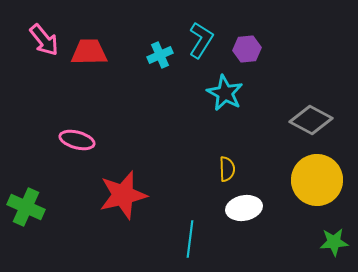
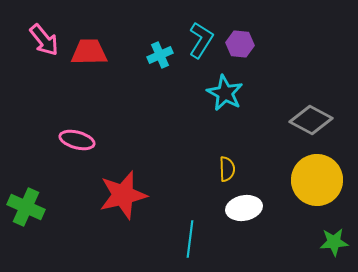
purple hexagon: moved 7 px left, 5 px up; rotated 12 degrees clockwise
